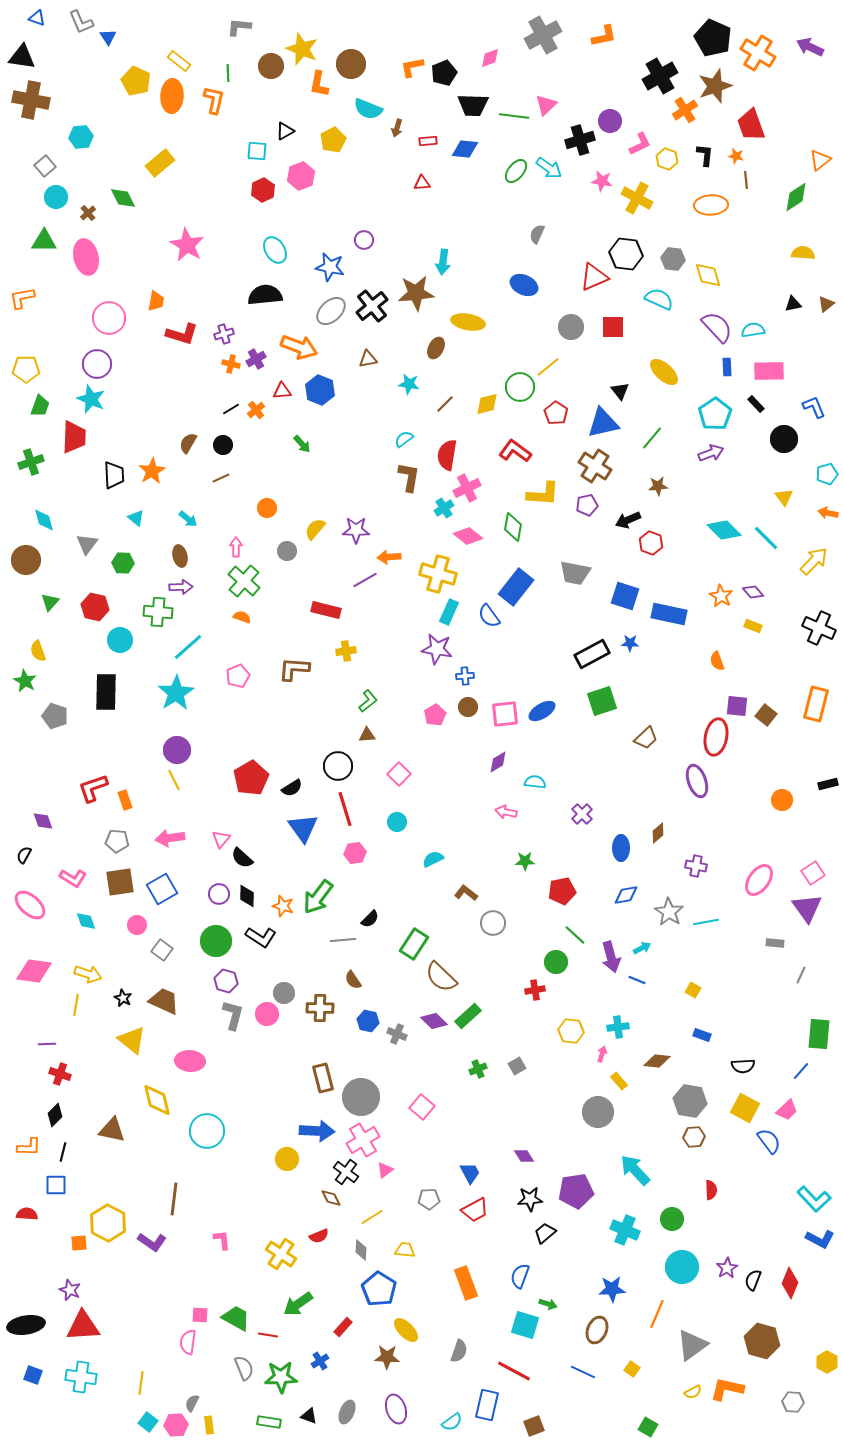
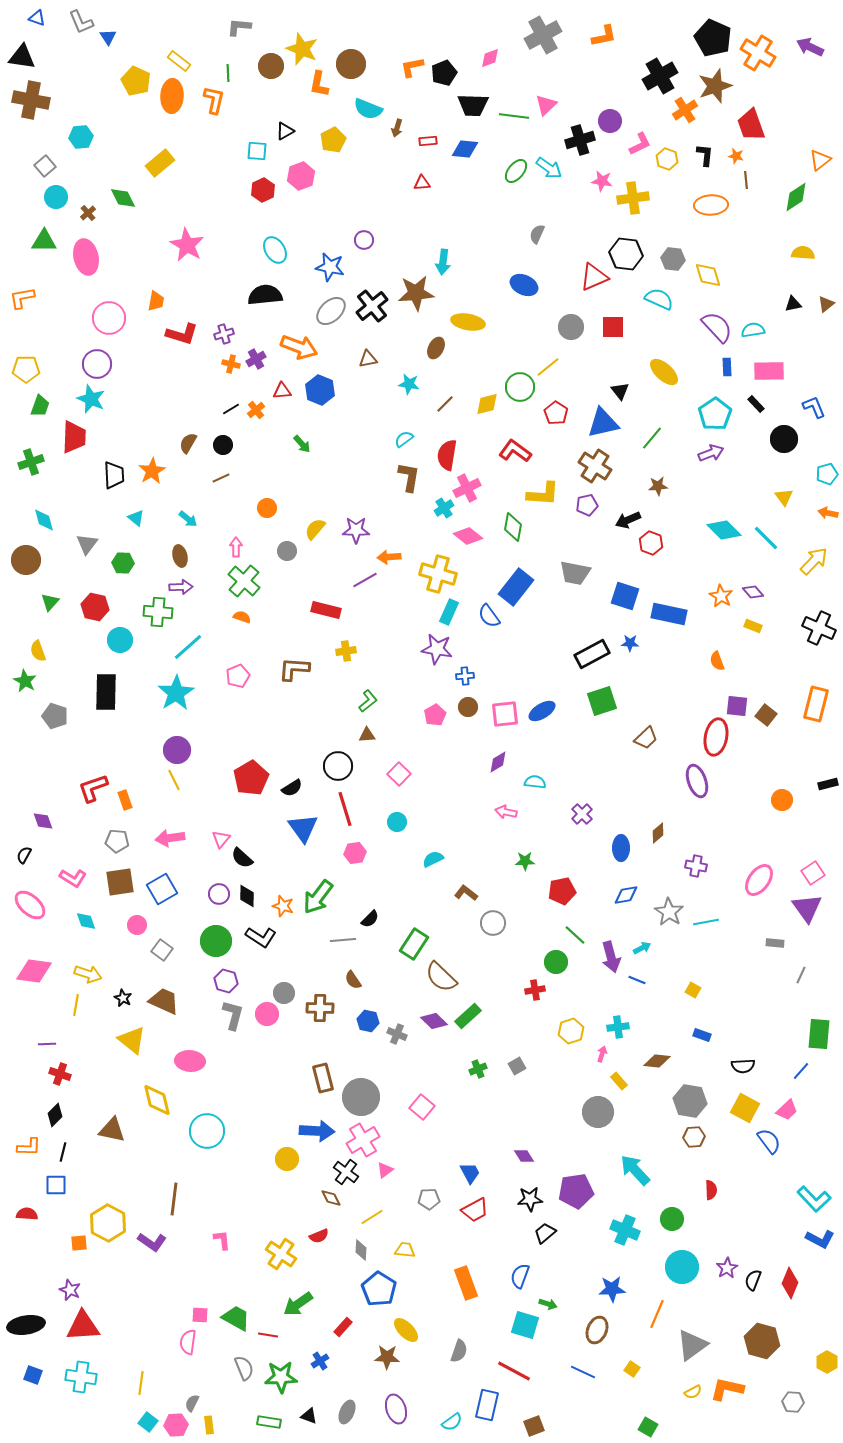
yellow cross at (637, 198): moved 4 px left; rotated 36 degrees counterclockwise
yellow hexagon at (571, 1031): rotated 25 degrees counterclockwise
